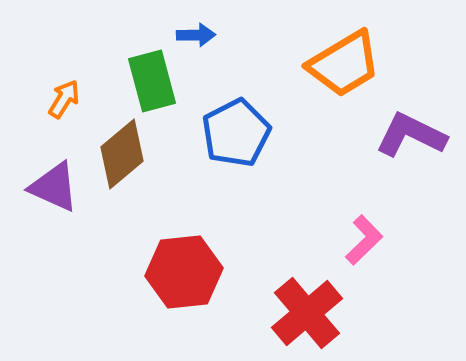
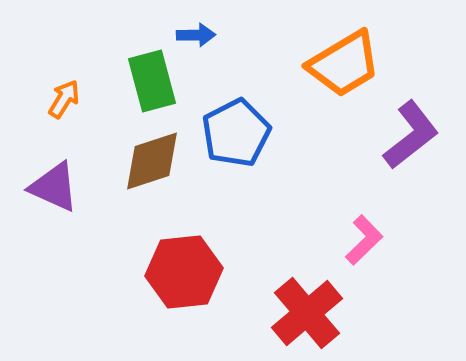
purple L-shape: rotated 116 degrees clockwise
brown diamond: moved 30 px right, 7 px down; rotated 22 degrees clockwise
